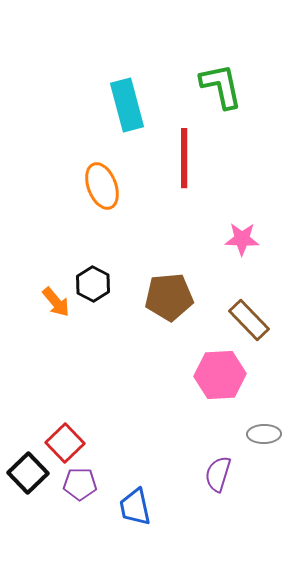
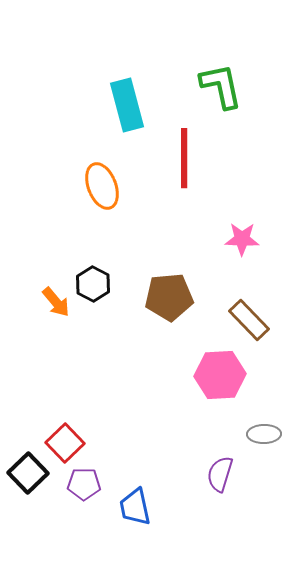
purple semicircle: moved 2 px right
purple pentagon: moved 4 px right
